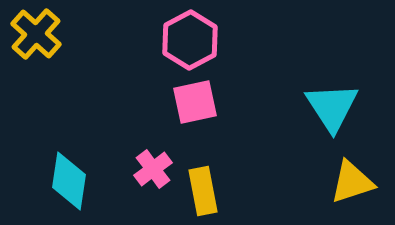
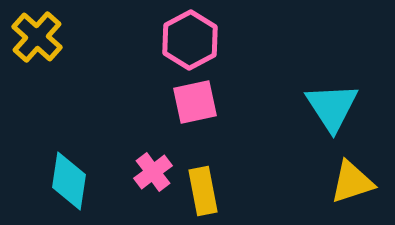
yellow cross: moved 1 px right, 3 px down
pink cross: moved 3 px down
